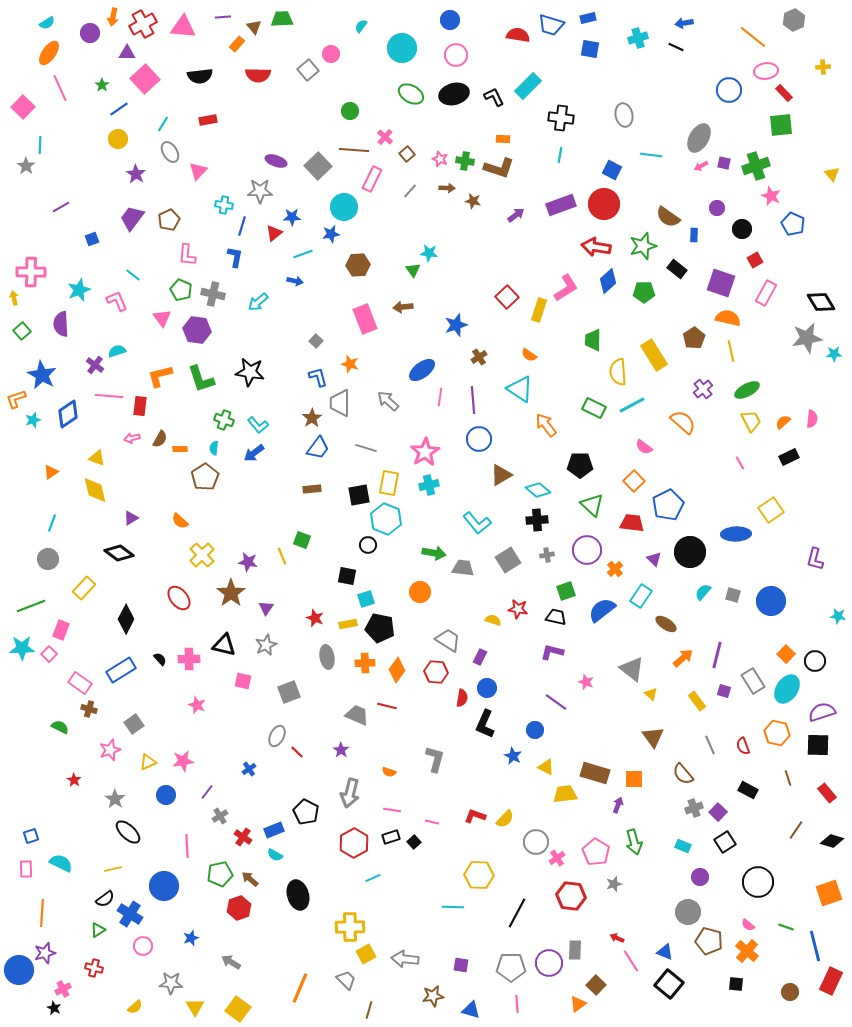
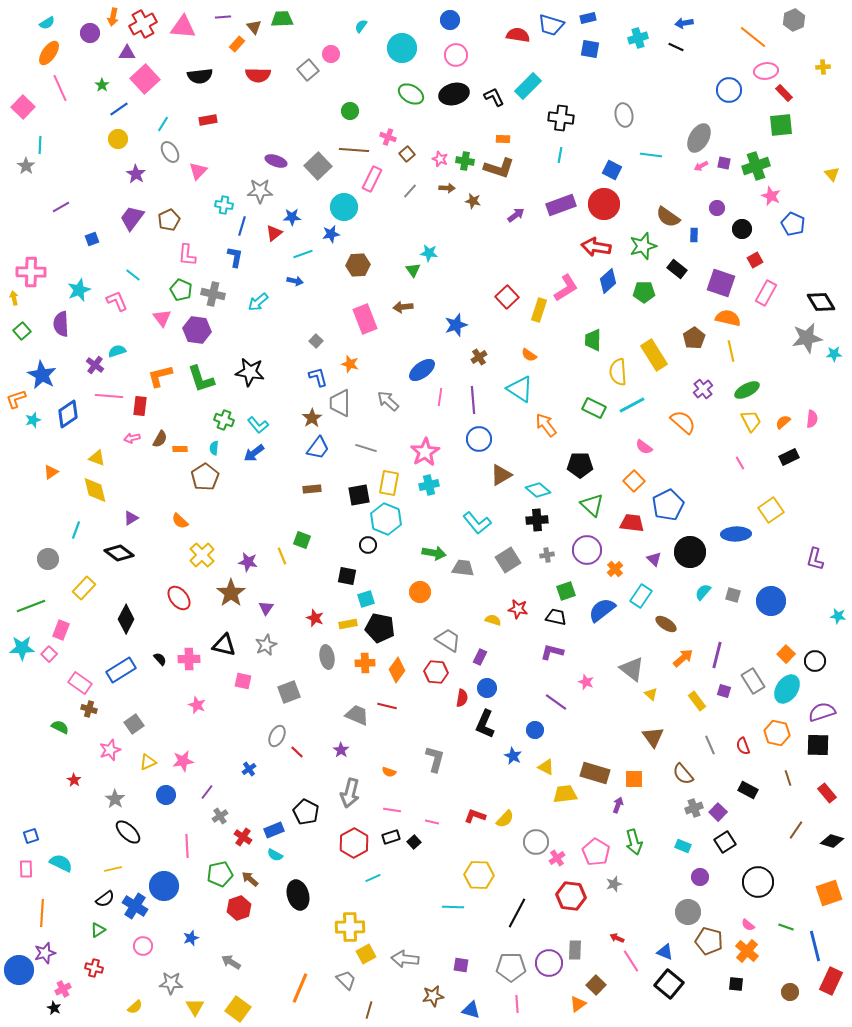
pink cross at (385, 137): moved 3 px right; rotated 21 degrees counterclockwise
cyan line at (52, 523): moved 24 px right, 7 px down
blue cross at (130, 914): moved 5 px right, 8 px up
